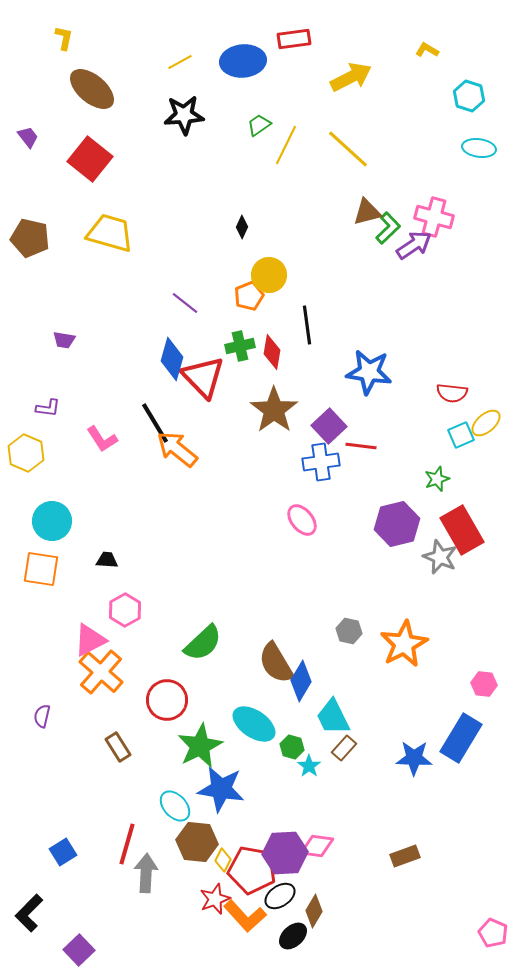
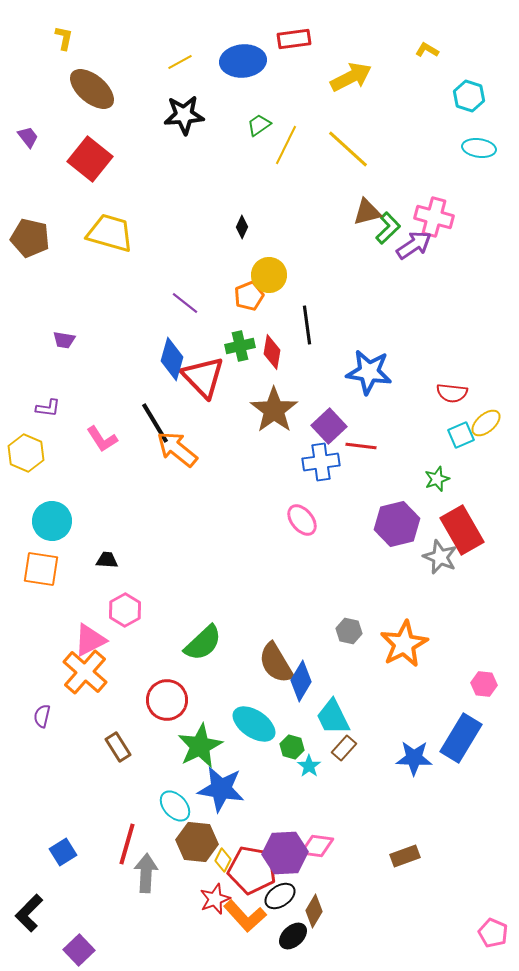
orange cross at (101, 672): moved 16 px left
